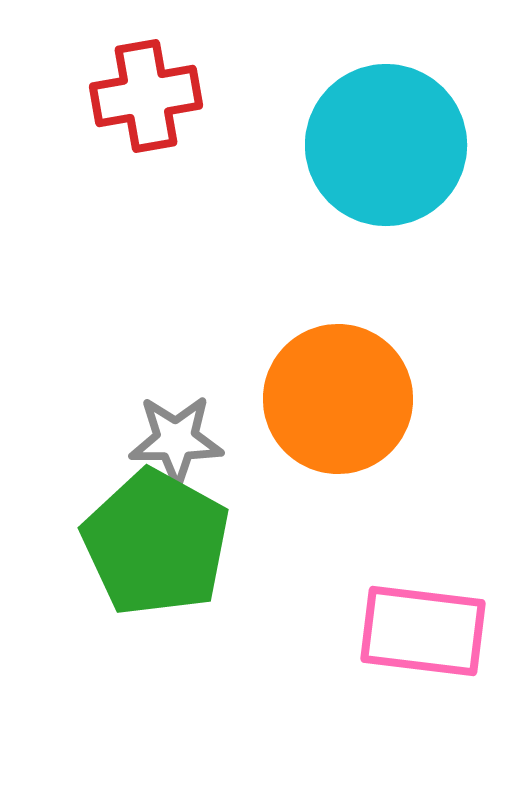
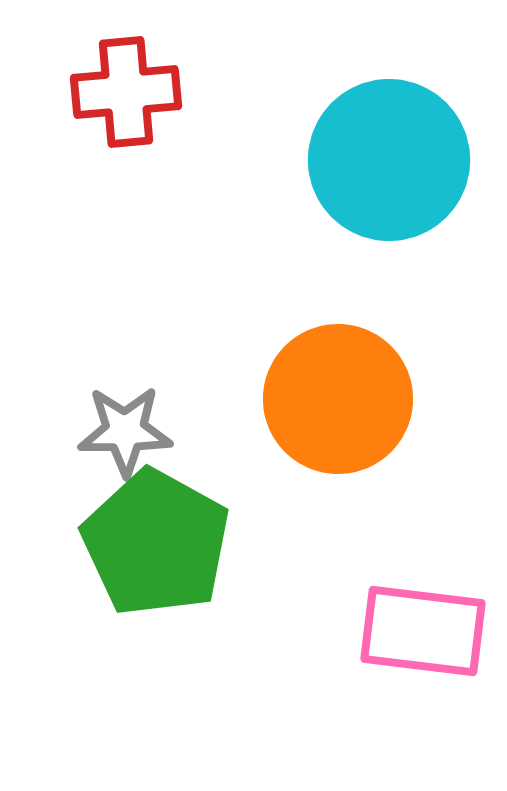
red cross: moved 20 px left, 4 px up; rotated 5 degrees clockwise
cyan circle: moved 3 px right, 15 px down
gray star: moved 51 px left, 9 px up
